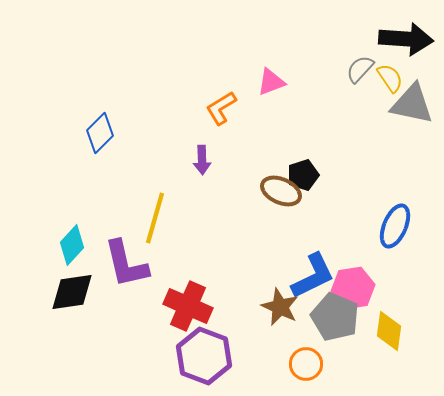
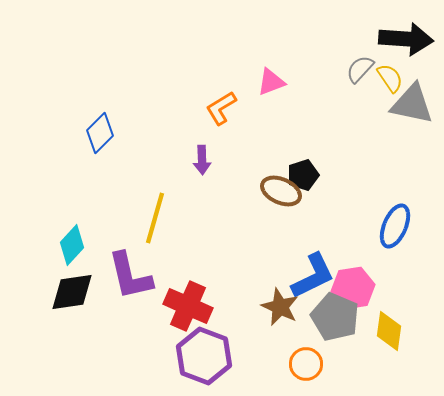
purple L-shape: moved 4 px right, 12 px down
